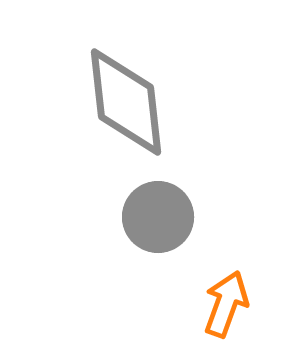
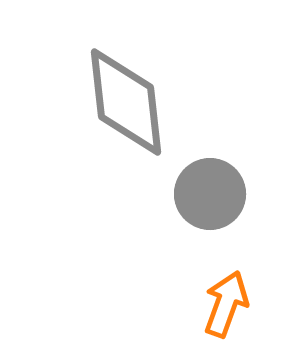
gray circle: moved 52 px right, 23 px up
